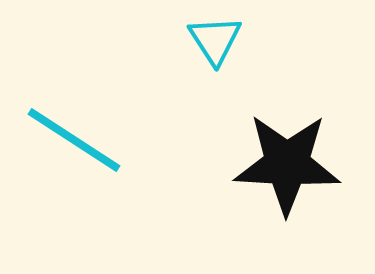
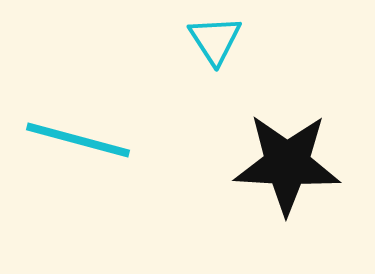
cyan line: moved 4 px right; rotated 18 degrees counterclockwise
